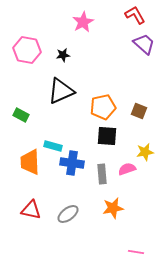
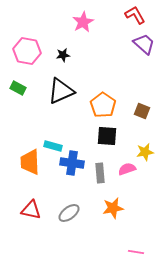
pink hexagon: moved 1 px down
orange pentagon: moved 2 px up; rotated 25 degrees counterclockwise
brown square: moved 3 px right
green rectangle: moved 3 px left, 27 px up
gray rectangle: moved 2 px left, 1 px up
gray ellipse: moved 1 px right, 1 px up
